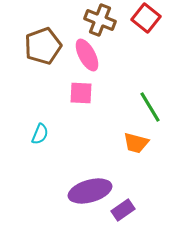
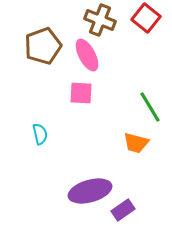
cyan semicircle: rotated 35 degrees counterclockwise
